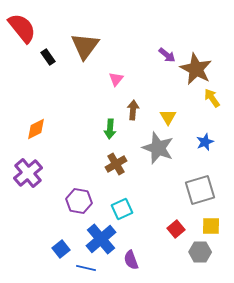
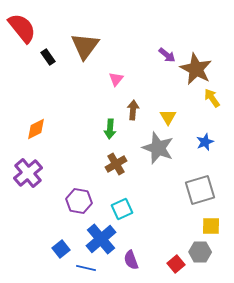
red square: moved 35 px down
